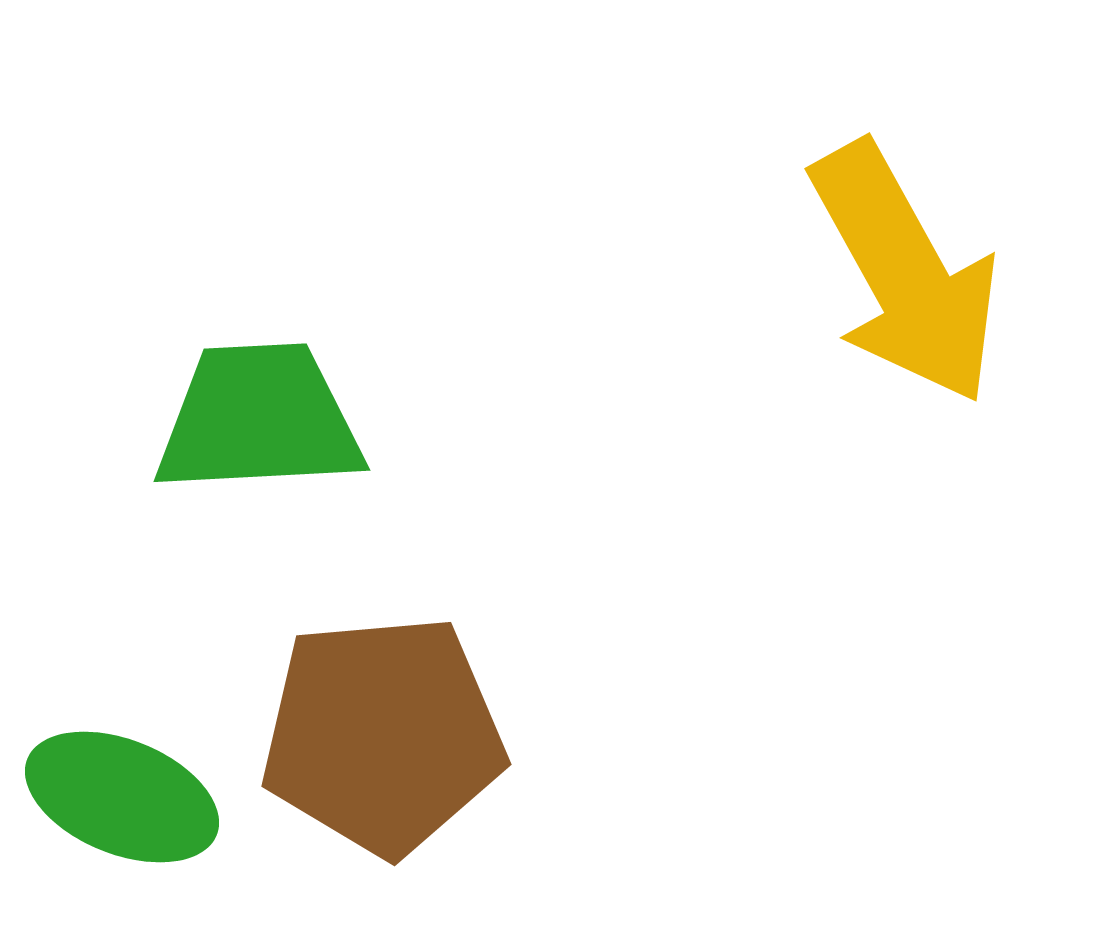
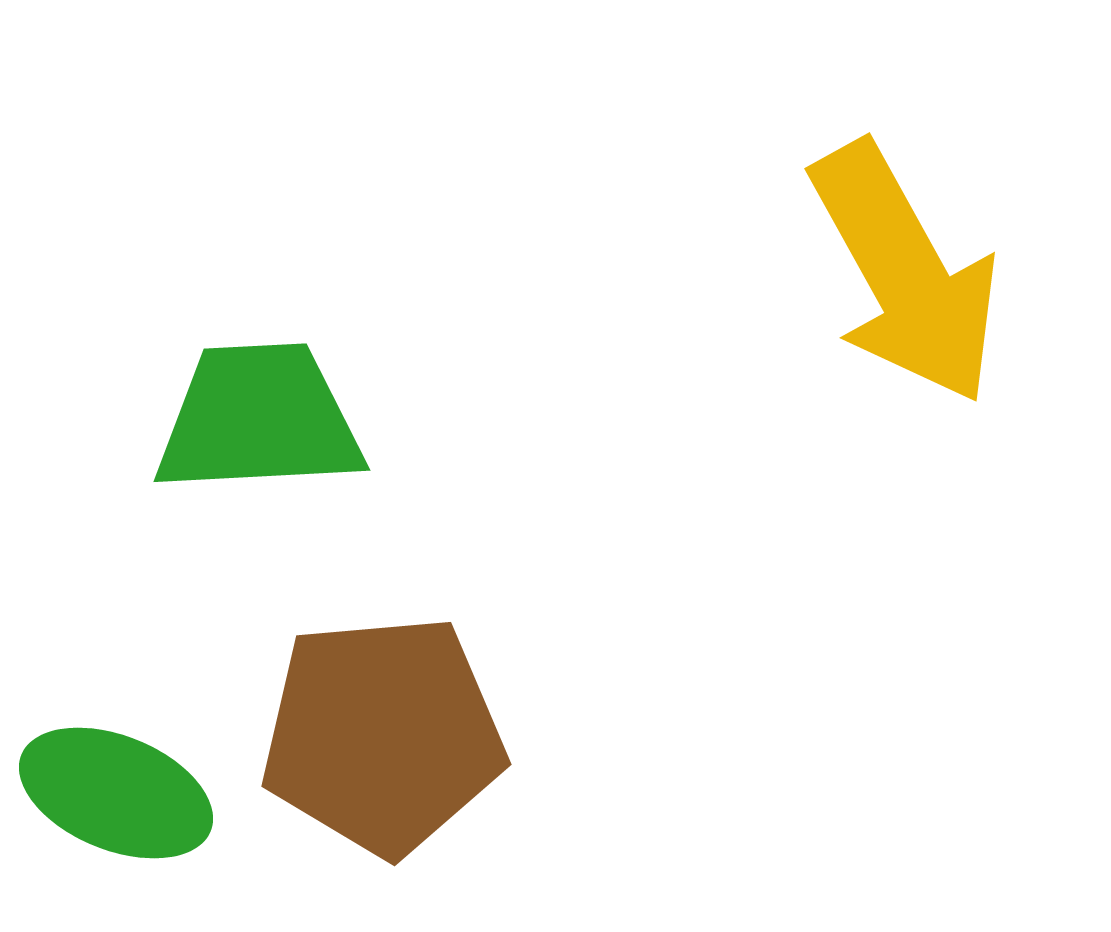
green ellipse: moved 6 px left, 4 px up
